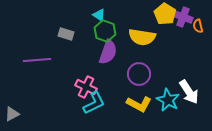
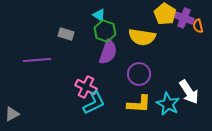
purple cross: moved 1 px right, 1 px down
cyan star: moved 4 px down
yellow L-shape: rotated 25 degrees counterclockwise
